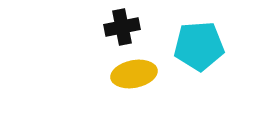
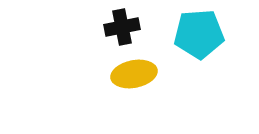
cyan pentagon: moved 12 px up
